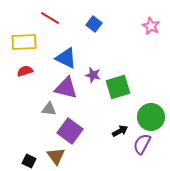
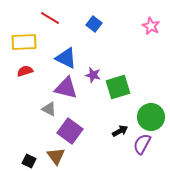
gray triangle: rotated 21 degrees clockwise
